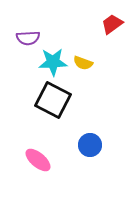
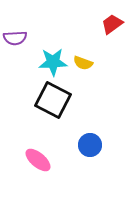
purple semicircle: moved 13 px left
